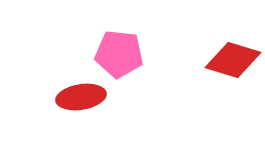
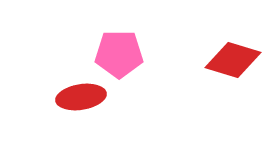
pink pentagon: rotated 6 degrees counterclockwise
